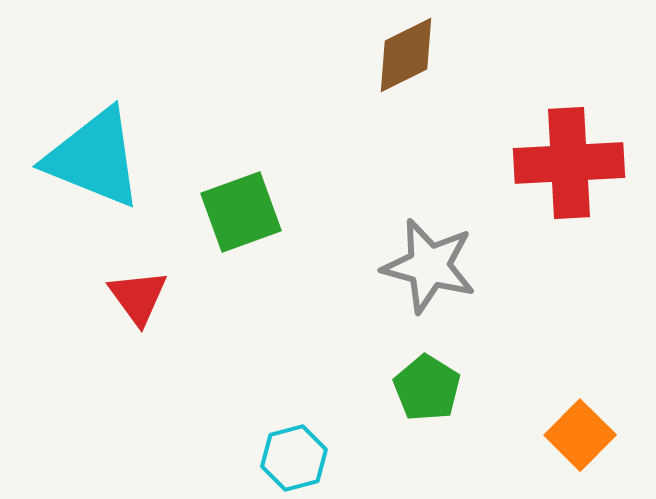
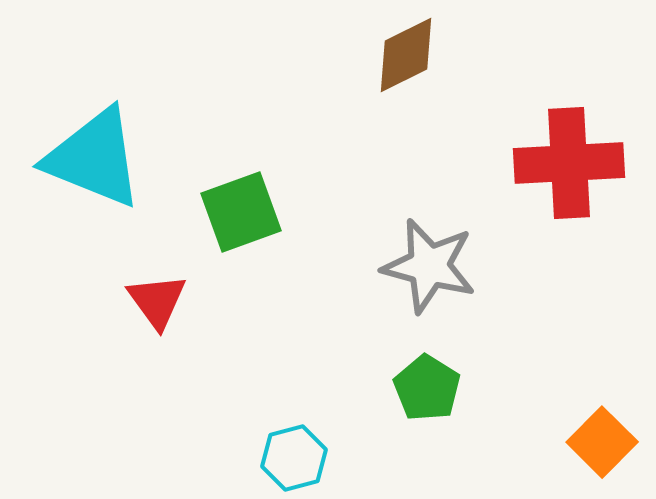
red triangle: moved 19 px right, 4 px down
orange square: moved 22 px right, 7 px down
